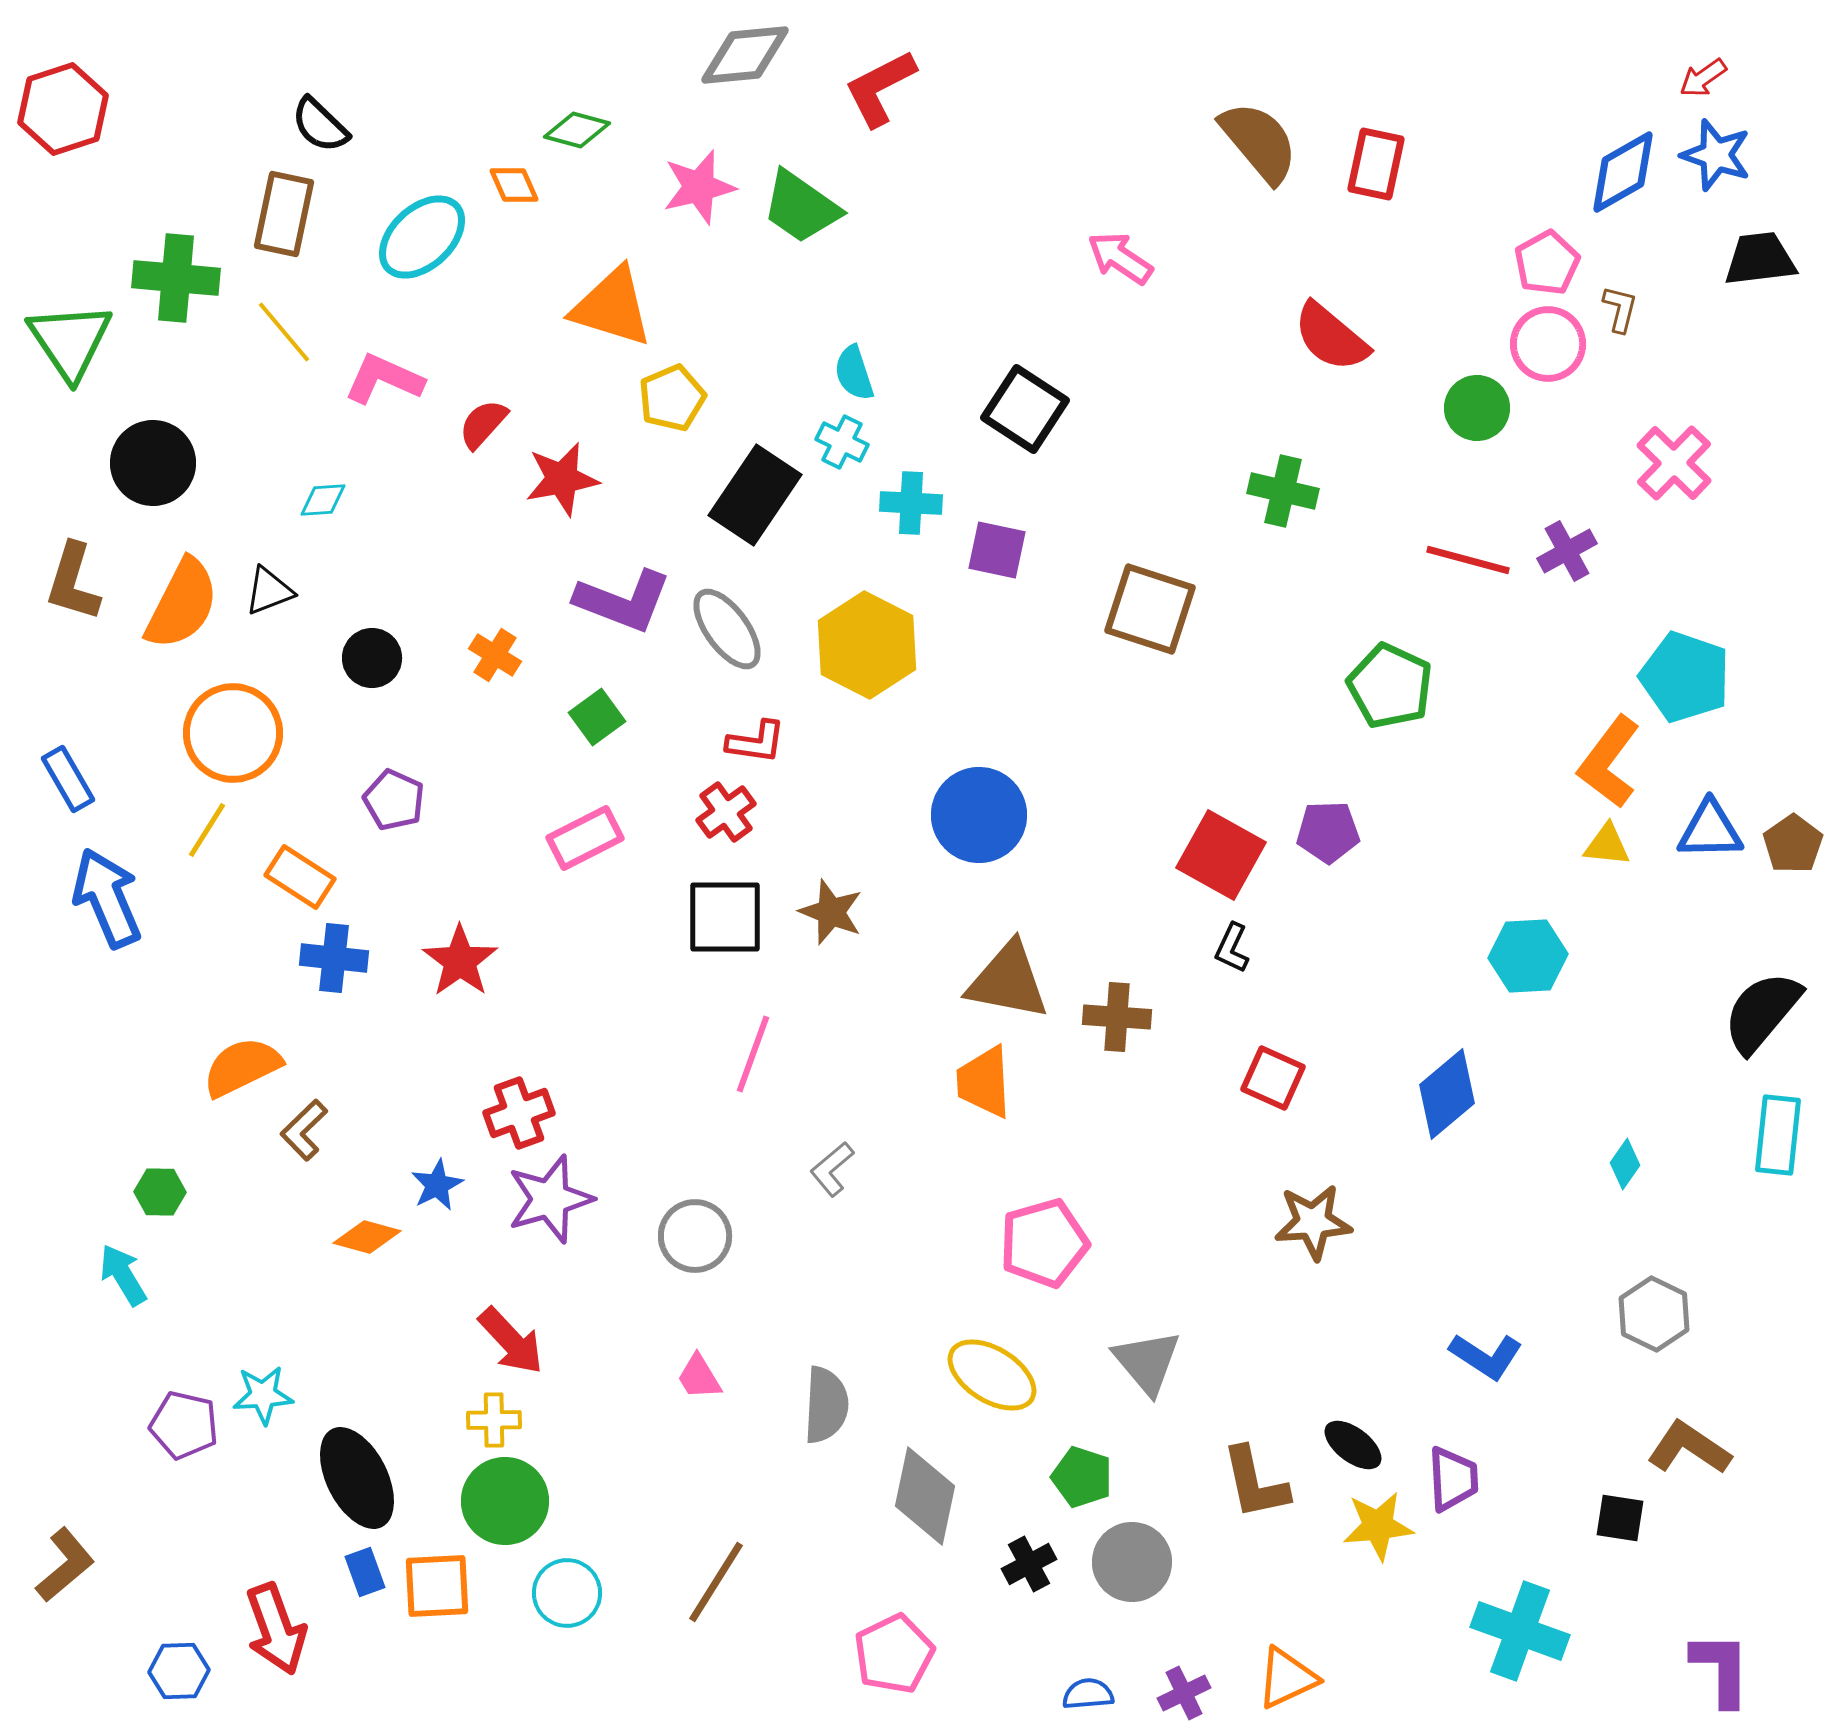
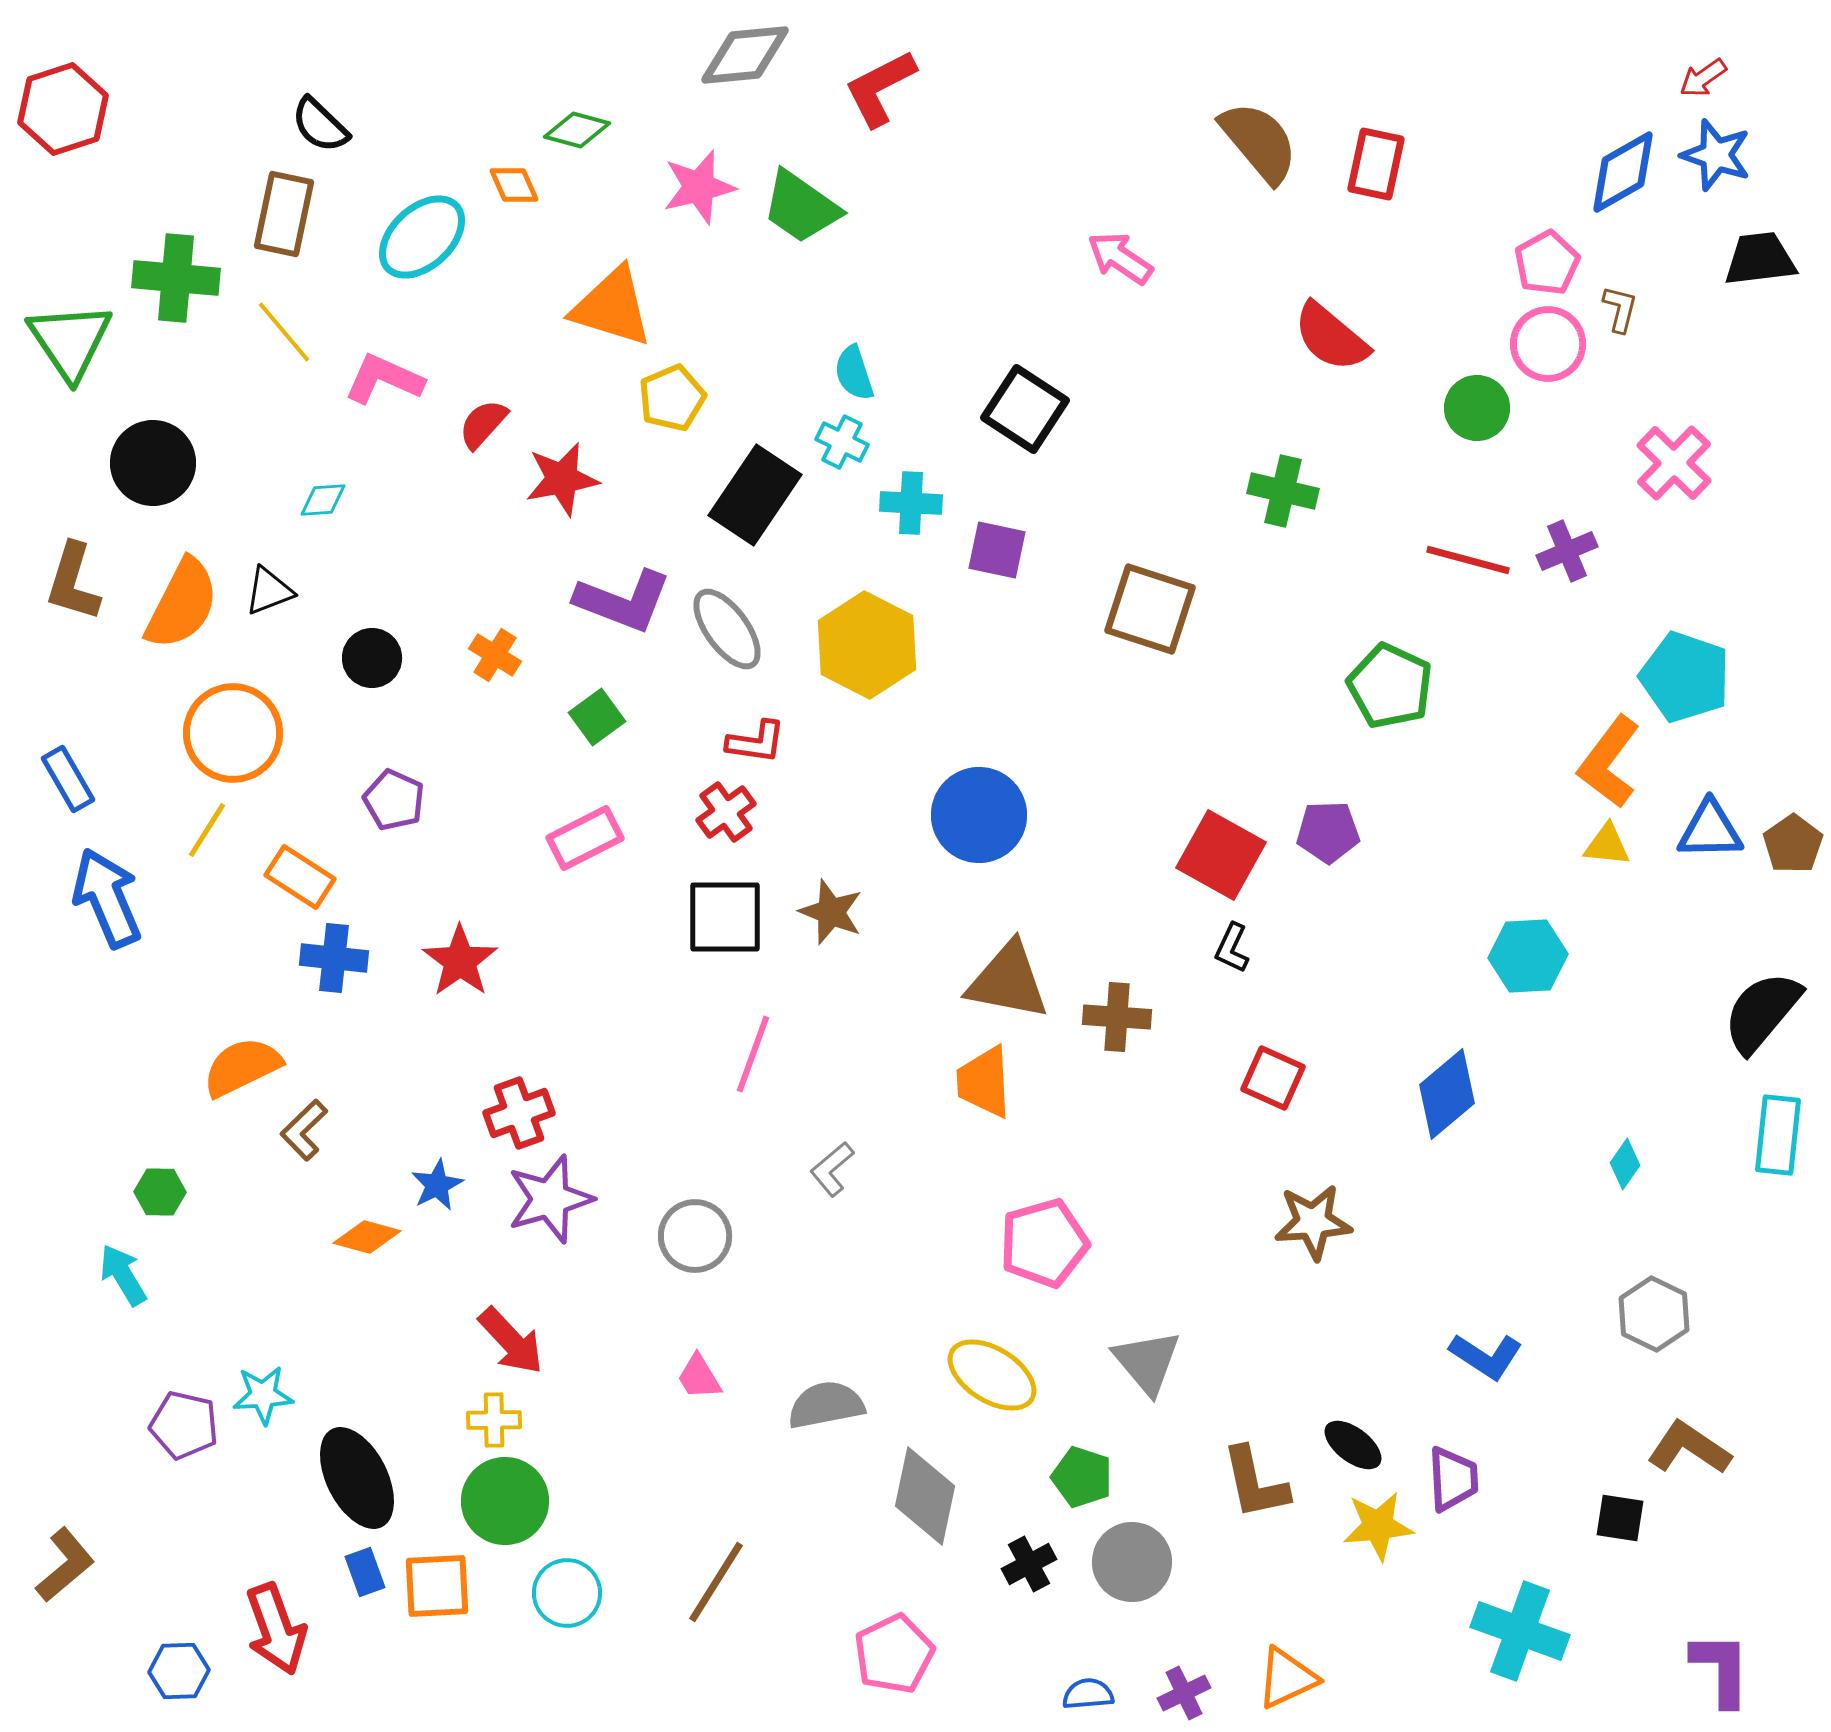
purple cross at (1567, 551): rotated 6 degrees clockwise
gray semicircle at (826, 1405): rotated 104 degrees counterclockwise
